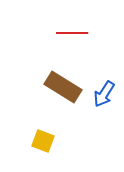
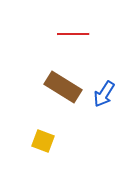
red line: moved 1 px right, 1 px down
